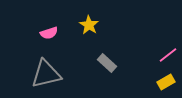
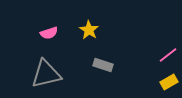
yellow star: moved 5 px down
gray rectangle: moved 4 px left, 2 px down; rotated 24 degrees counterclockwise
yellow rectangle: moved 3 px right
